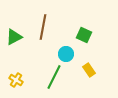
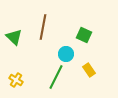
green triangle: rotated 48 degrees counterclockwise
green line: moved 2 px right
